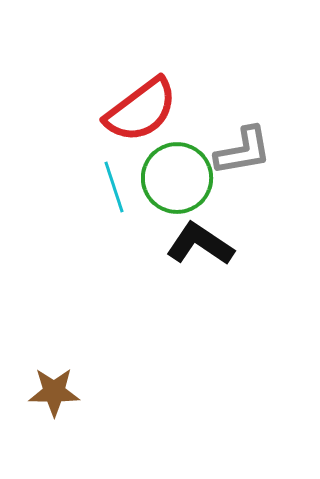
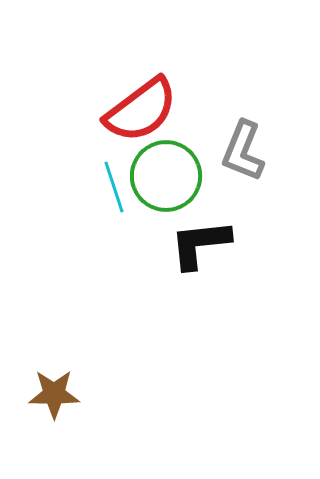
gray L-shape: rotated 122 degrees clockwise
green circle: moved 11 px left, 2 px up
black L-shape: rotated 40 degrees counterclockwise
brown star: moved 2 px down
